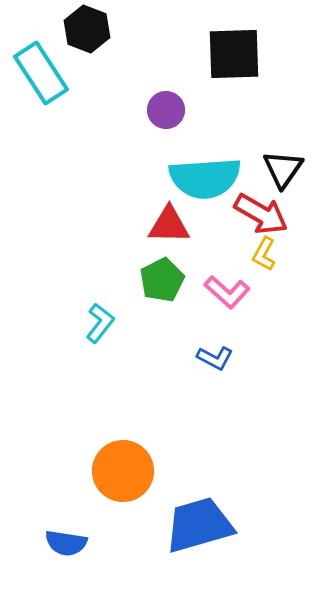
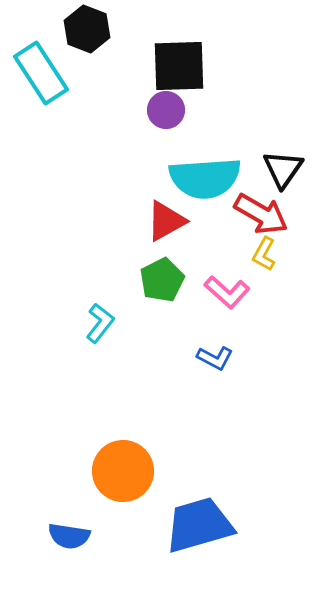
black square: moved 55 px left, 12 px down
red triangle: moved 3 px left, 4 px up; rotated 30 degrees counterclockwise
blue semicircle: moved 3 px right, 7 px up
